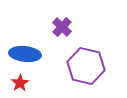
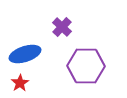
blue ellipse: rotated 24 degrees counterclockwise
purple hexagon: rotated 12 degrees counterclockwise
